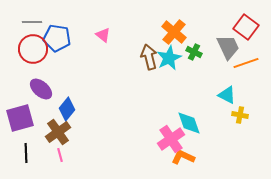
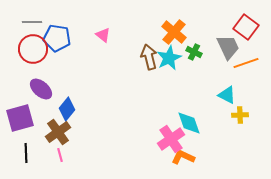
yellow cross: rotated 14 degrees counterclockwise
